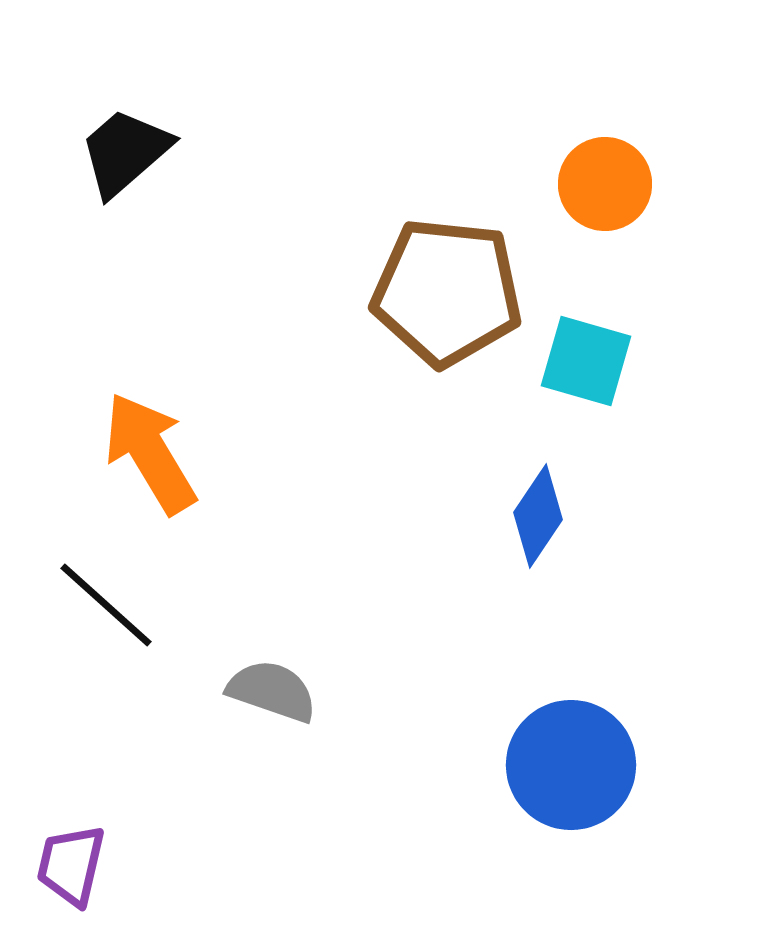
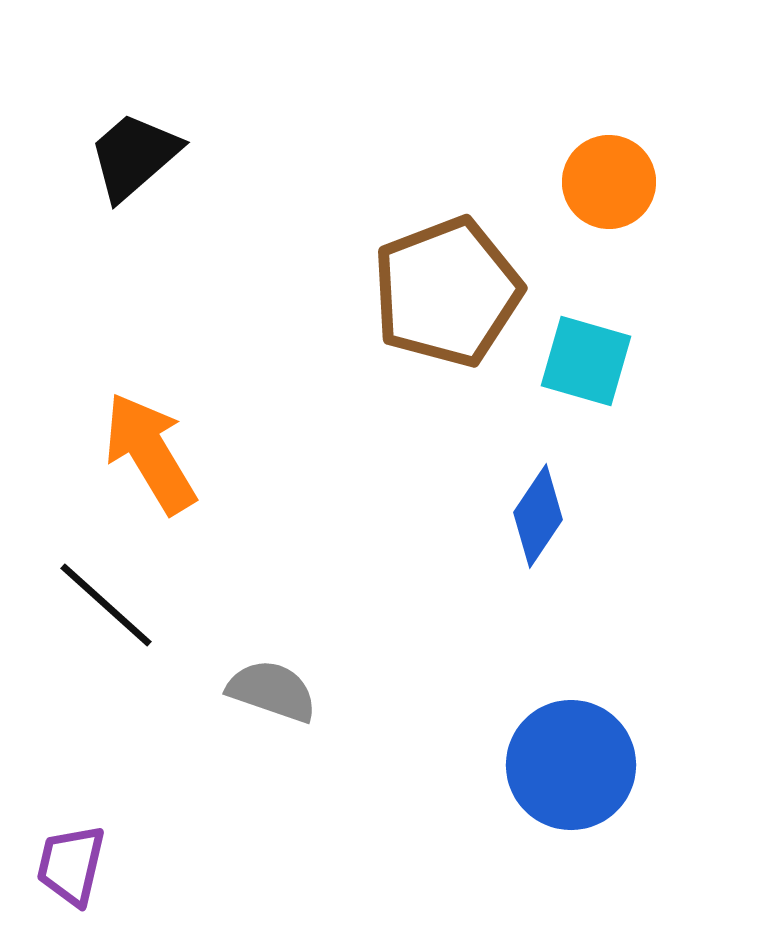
black trapezoid: moved 9 px right, 4 px down
orange circle: moved 4 px right, 2 px up
brown pentagon: rotated 27 degrees counterclockwise
